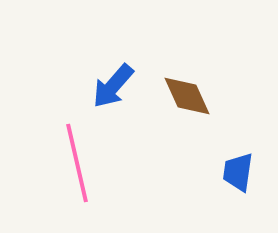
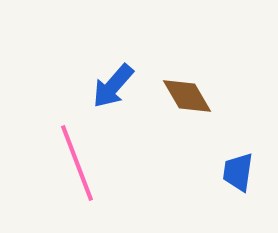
brown diamond: rotated 6 degrees counterclockwise
pink line: rotated 8 degrees counterclockwise
